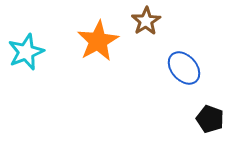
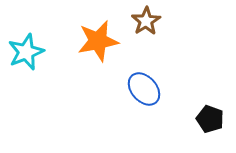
orange star: rotated 18 degrees clockwise
blue ellipse: moved 40 px left, 21 px down
